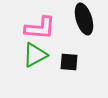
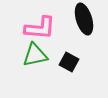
green triangle: rotated 16 degrees clockwise
black square: rotated 24 degrees clockwise
